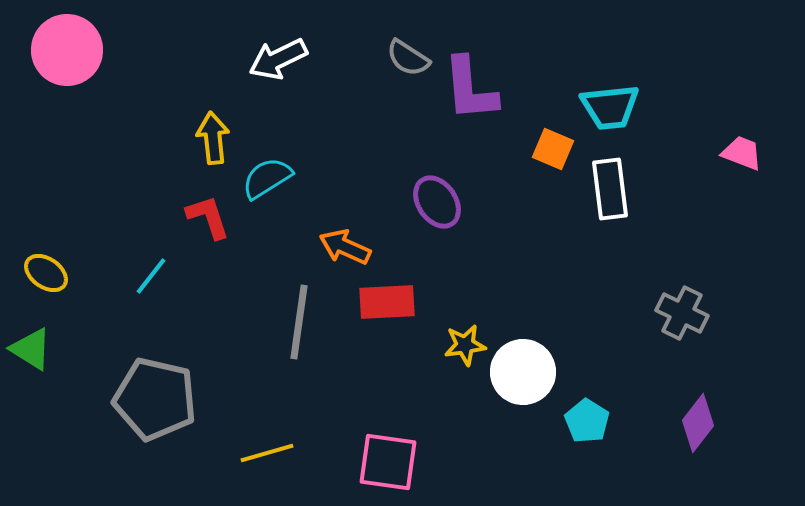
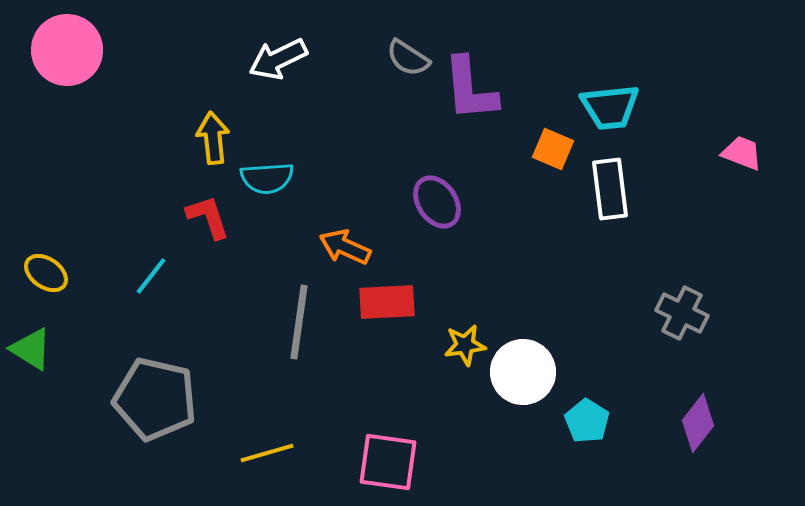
cyan semicircle: rotated 152 degrees counterclockwise
